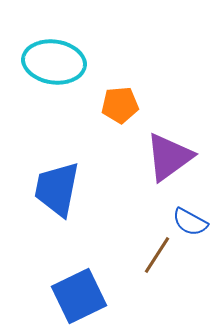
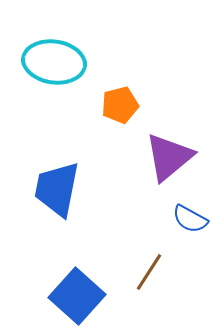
orange pentagon: rotated 9 degrees counterclockwise
purple triangle: rotated 4 degrees counterclockwise
blue semicircle: moved 3 px up
brown line: moved 8 px left, 17 px down
blue square: moved 2 px left; rotated 22 degrees counterclockwise
